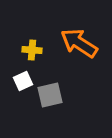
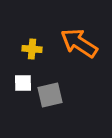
yellow cross: moved 1 px up
white square: moved 2 px down; rotated 24 degrees clockwise
